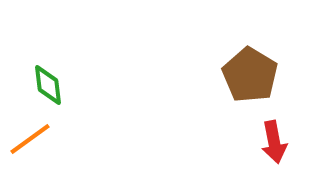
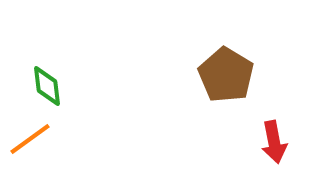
brown pentagon: moved 24 px left
green diamond: moved 1 px left, 1 px down
